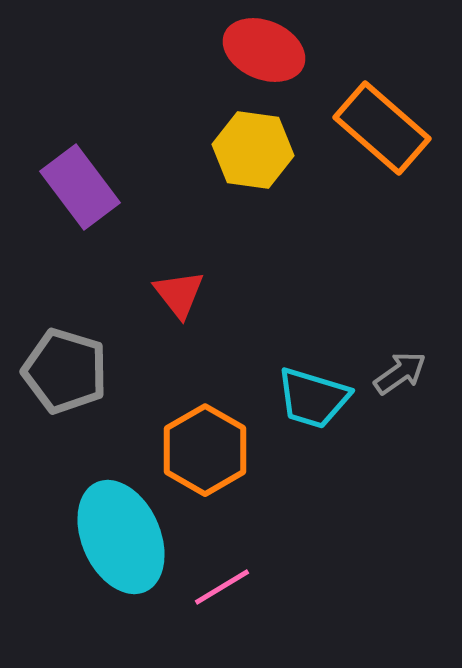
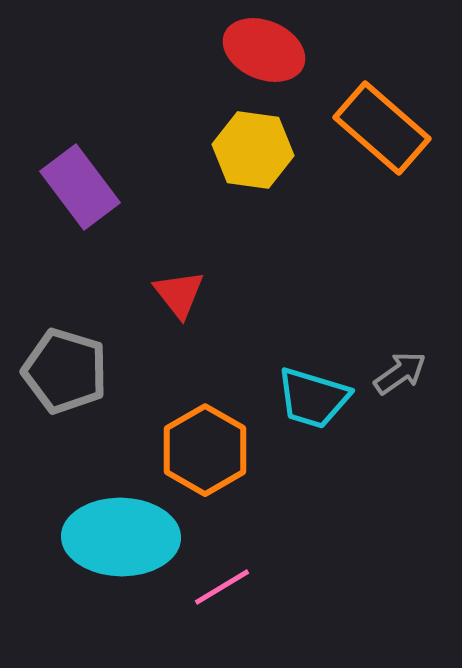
cyan ellipse: rotated 65 degrees counterclockwise
